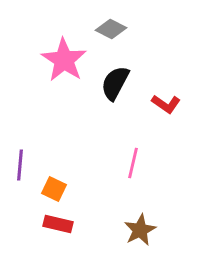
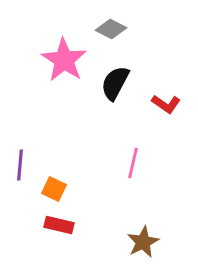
red rectangle: moved 1 px right, 1 px down
brown star: moved 3 px right, 12 px down
